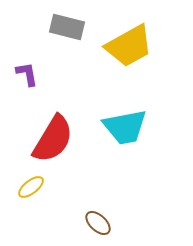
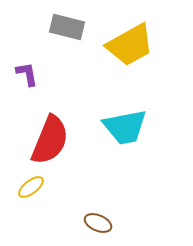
yellow trapezoid: moved 1 px right, 1 px up
red semicircle: moved 3 px left, 1 px down; rotated 9 degrees counterclockwise
brown ellipse: rotated 20 degrees counterclockwise
